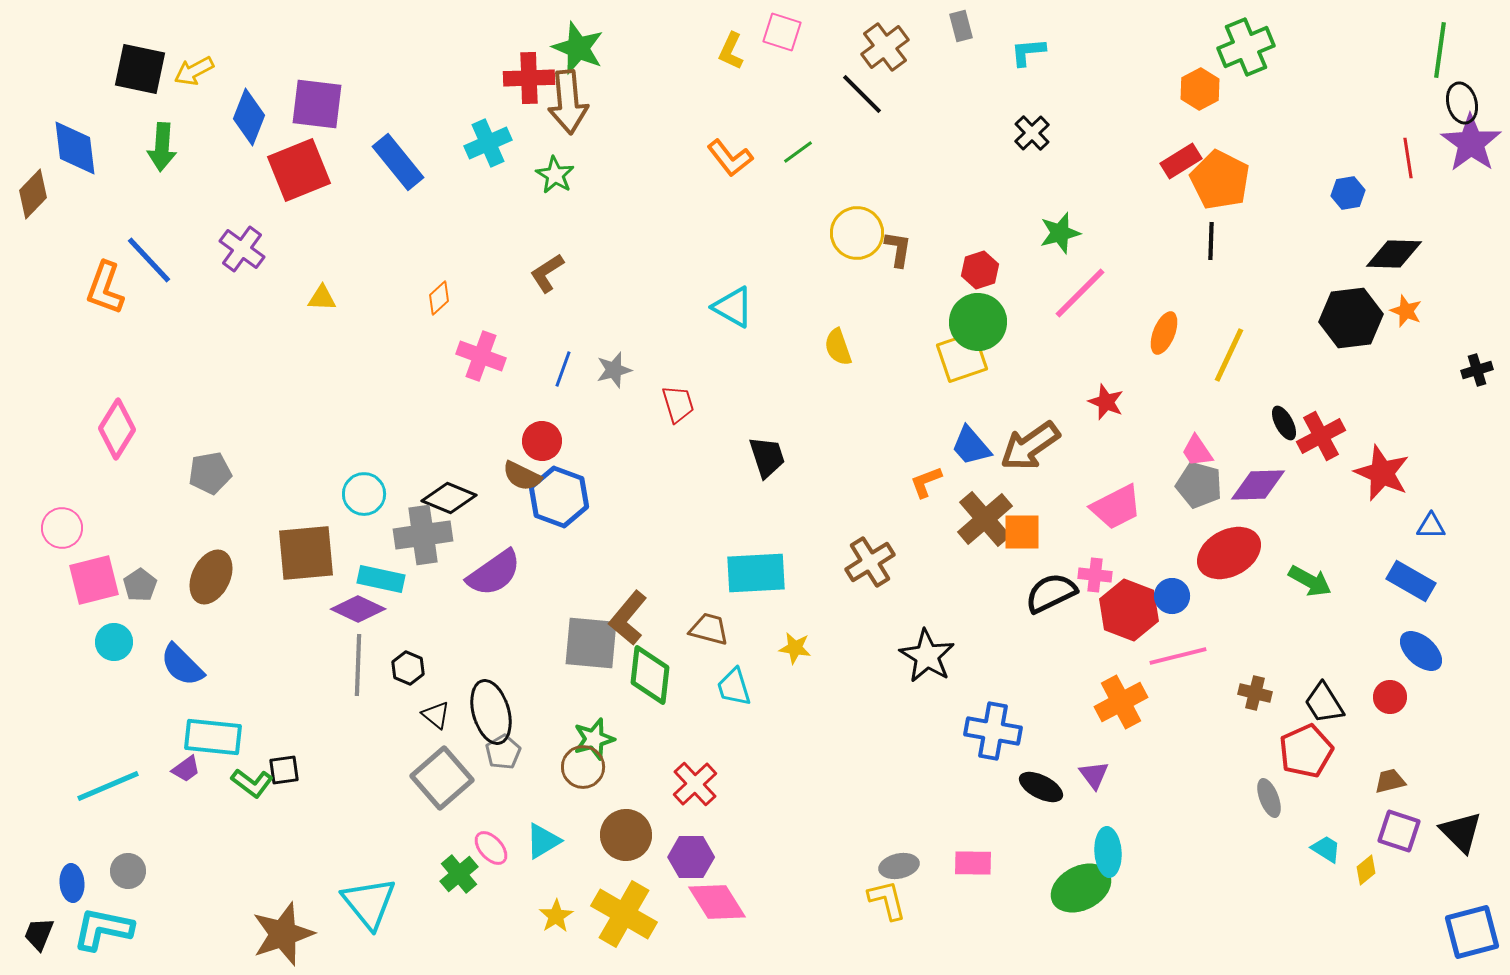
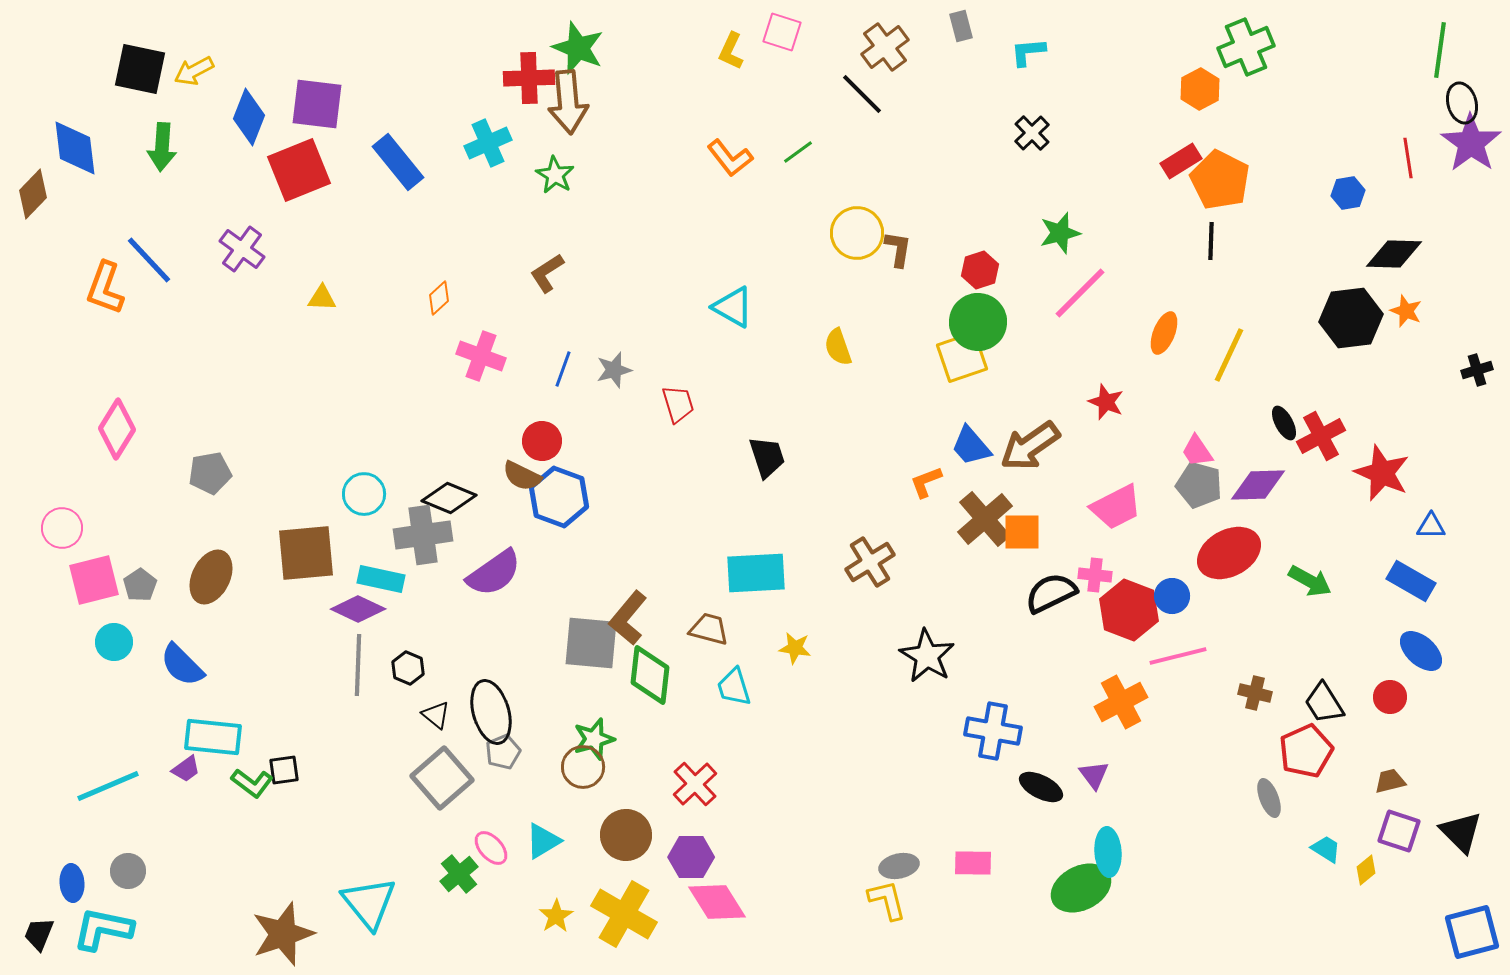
gray pentagon at (503, 752): rotated 8 degrees clockwise
